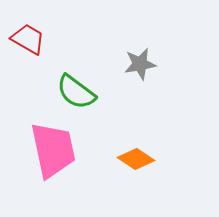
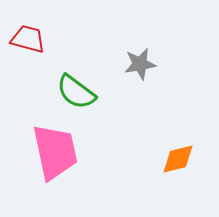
red trapezoid: rotated 15 degrees counterclockwise
pink trapezoid: moved 2 px right, 2 px down
orange diamond: moved 42 px right; rotated 48 degrees counterclockwise
